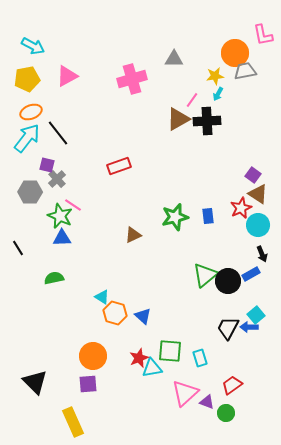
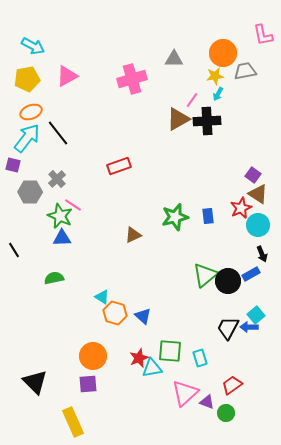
orange circle at (235, 53): moved 12 px left
purple square at (47, 165): moved 34 px left
black line at (18, 248): moved 4 px left, 2 px down
